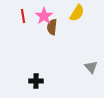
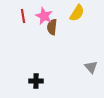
pink star: rotated 12 degrees counterclockwise
